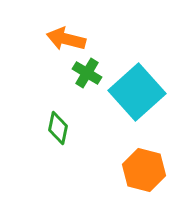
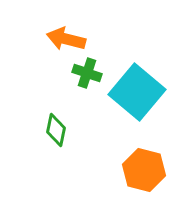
green cross: rotated 12 degrees counterclockwise
cyan square: rotated 8 degrees counterclockwise
green diamond: moved 2 px left, 2 px down
